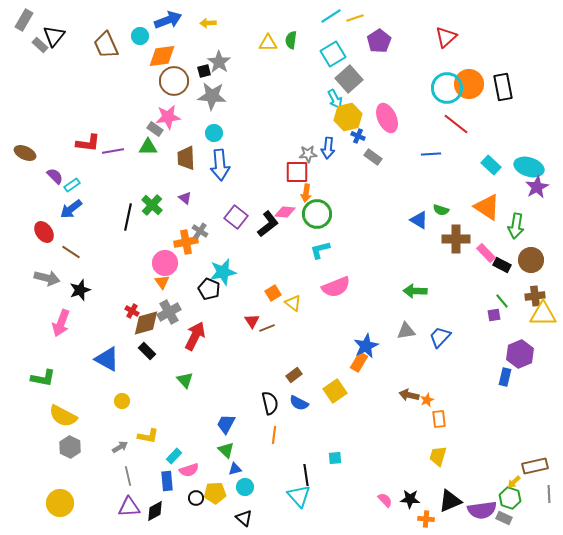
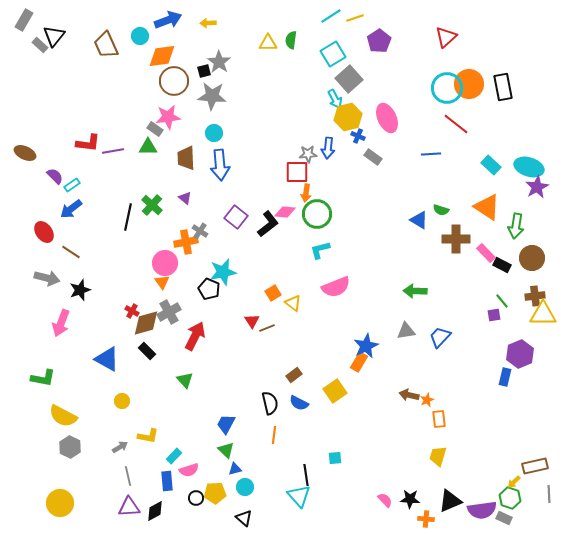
brown circle at (531, 260): moved 1 px right, 2 px up
